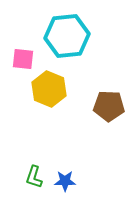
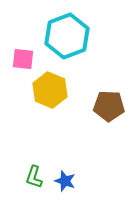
cyan hexagon: rotated 15 degrees counterclockwise
yellow hexagon: moved 1 px right, 1 px down
blue star: rotated 20 degrees clockwise
